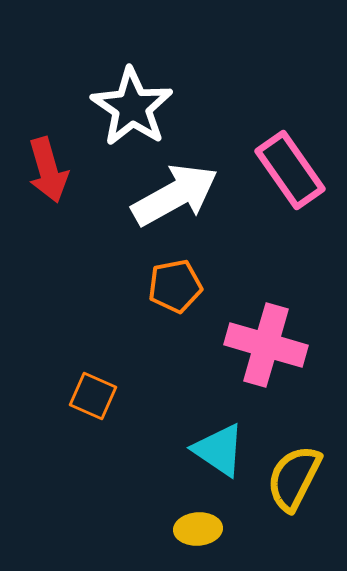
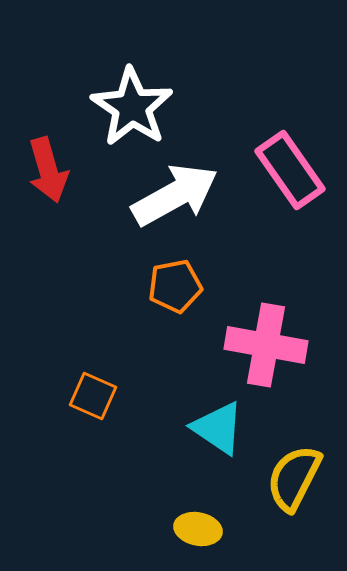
pink cross: rotated 6 degrees counterclockwise
cyan triangle: moved 1 px left, 22 px up
yellow ellipse: rotated 15 degrees clockwise
